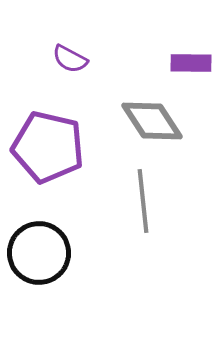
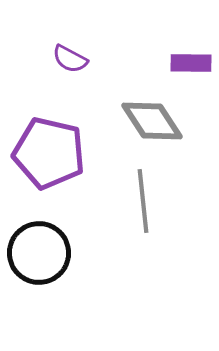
purple pentagon: moved 1 px right, 6 px down
